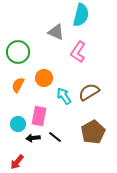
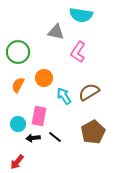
cyan semicircle: rotated 85 degrees clockwise
gray triangle: rotated 12 degrees counterclockwise
